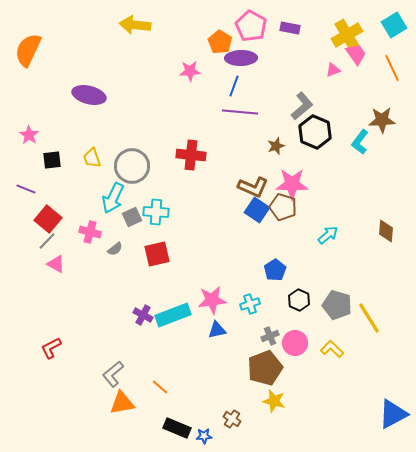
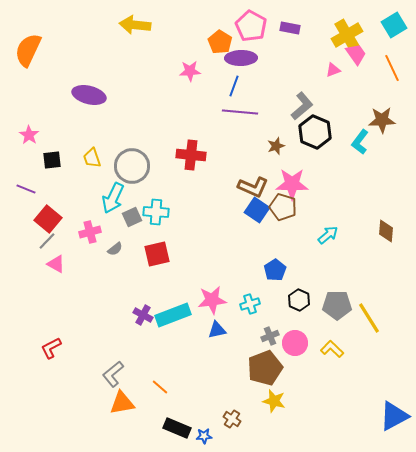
pink cross at (90, 232): rotated 30 degrees counterclockwise
gray pentagon at (337, 305): rotated 16 degrees counterclockwise
blue triangle at (393, 414): moved 1 px right, 2 px down
